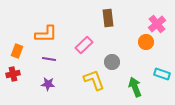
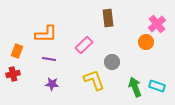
cyan rectangle: moved 5 px left, 12 px down
purple star: moved 4 px right
